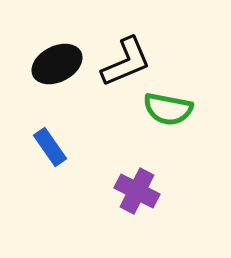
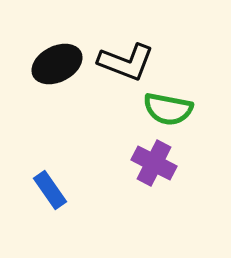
black L-shape: rotated 44 degrees clockwise
blue rectangle: moved 43 px down
purple cross: moved 17 px right, 28 px up
